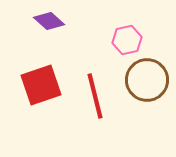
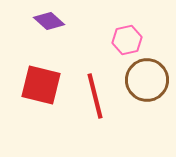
red square: rotated 33 degrees clockwise
